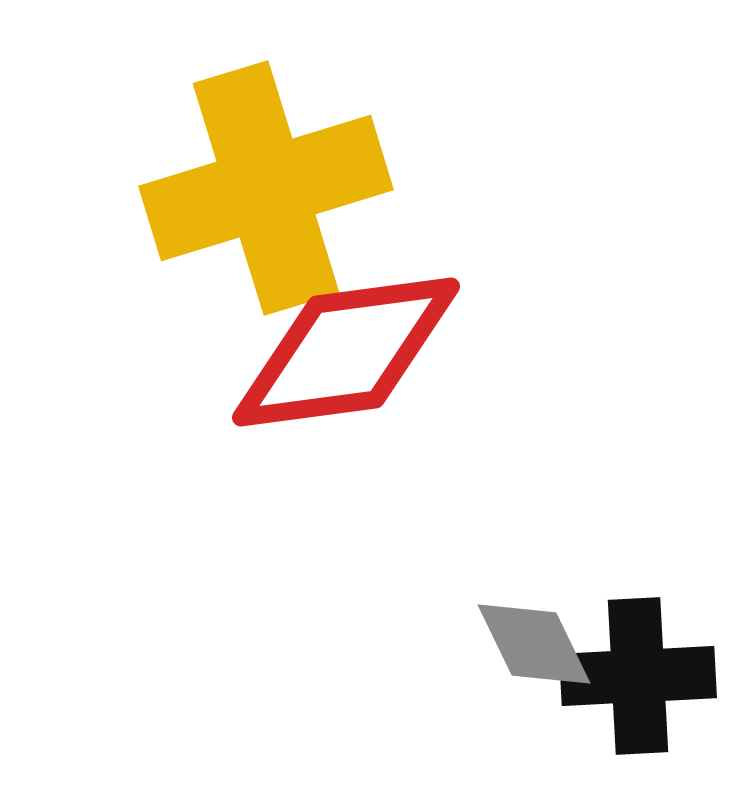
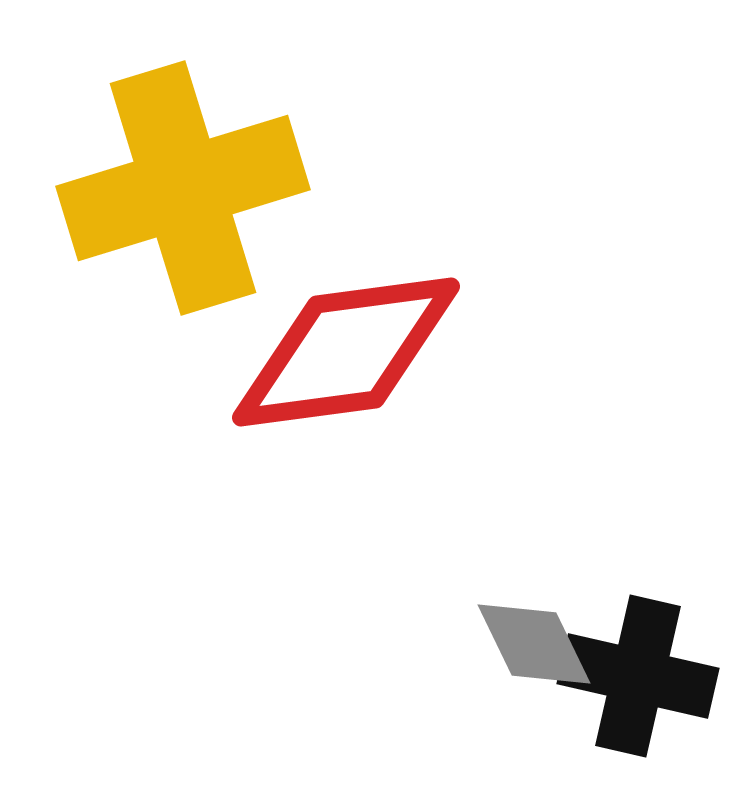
yellow cross: moved 83 px left
black cross: rotated 16 degrees clockwise
